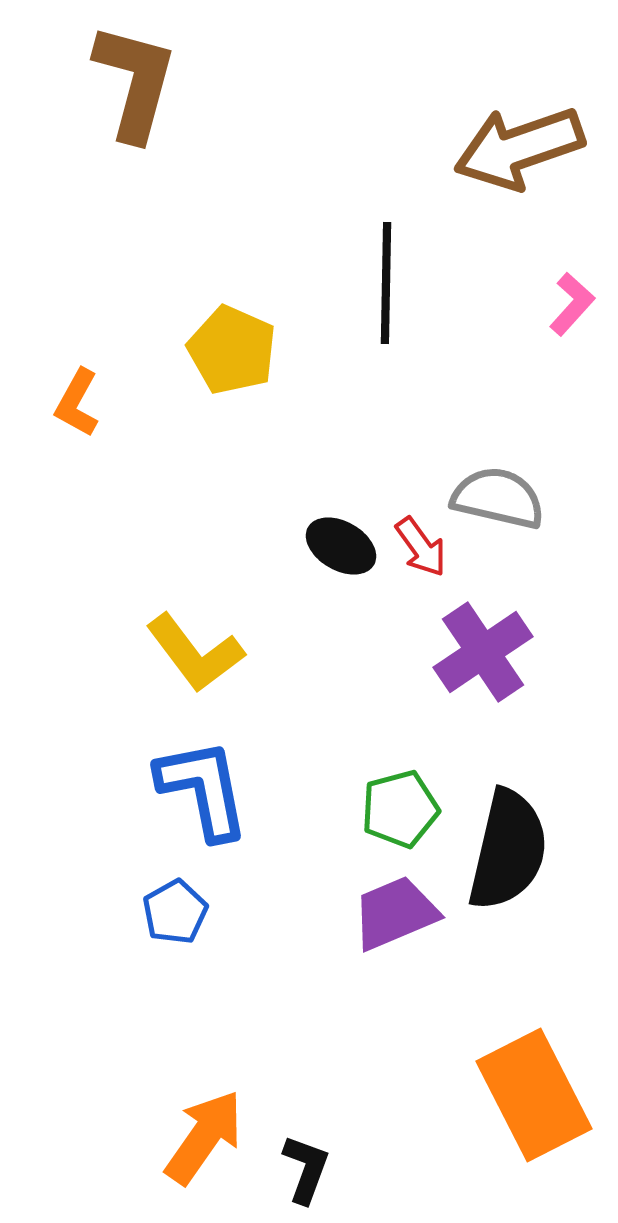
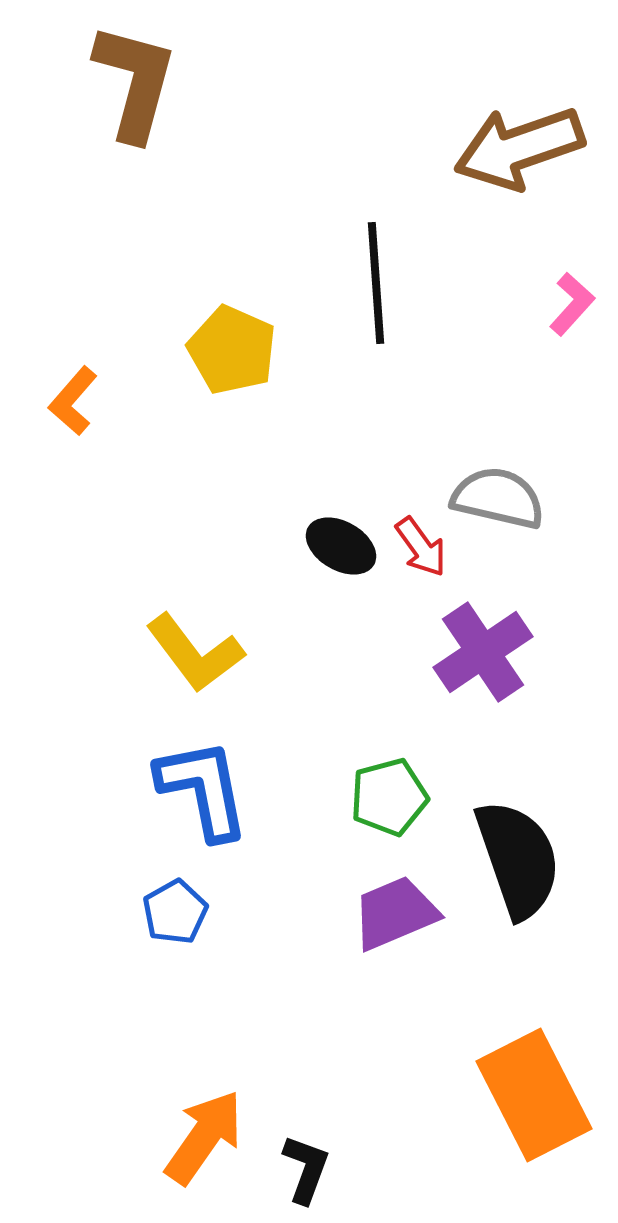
black line: moved 10 px left; rotated 5 degrees counterclockwise
orange L-shape: moved 4 px left, 2 px up; rotated 12 degrees clockwise
green pentagon: moved 11 px left, 12 px up
black semicircle: moved 10 px right, 9 px down; rotated 32 degrees counterclockwise
